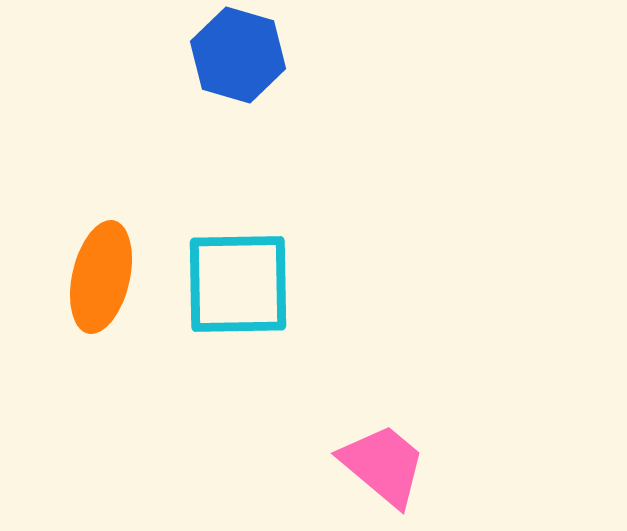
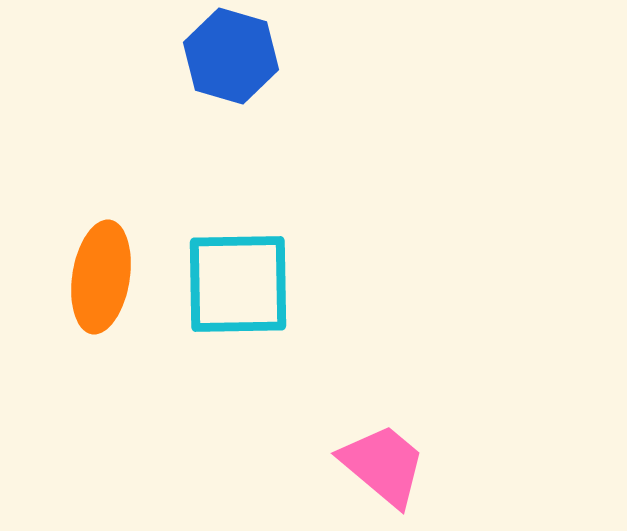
blue hexagon: moved 7 px left, 1 px down
orange ellipse: rotated 4 degrees counterclockwise
